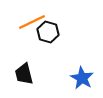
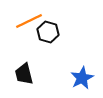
orange line: moved 3 px left, 1 px up
blue star: rotated 15 degrees clockwise
